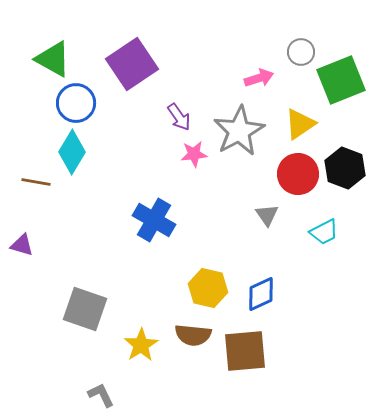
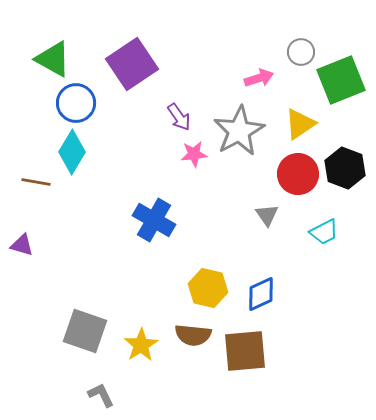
gray square: moved 22 px down
